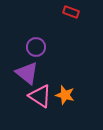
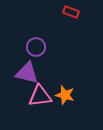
purple triangle: rotated 25 degrees counterclockwise
pink triangle: rotated 40 degrees counterclockwise
